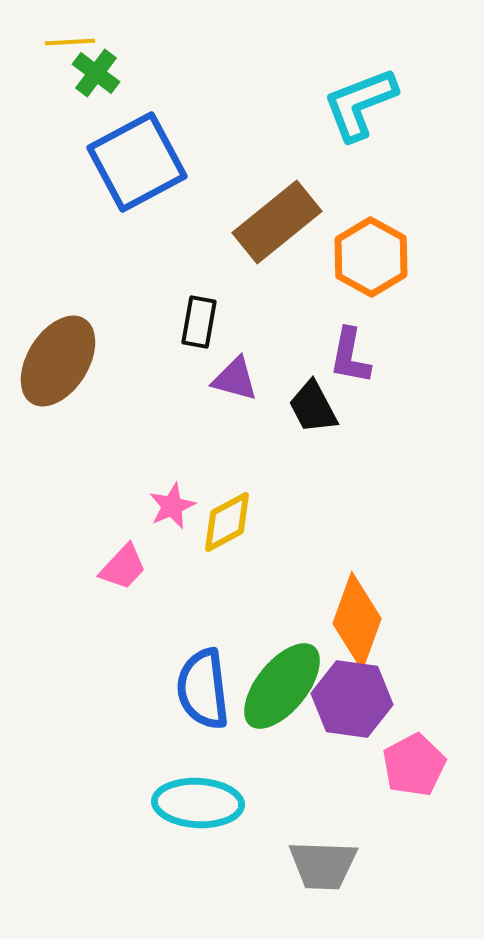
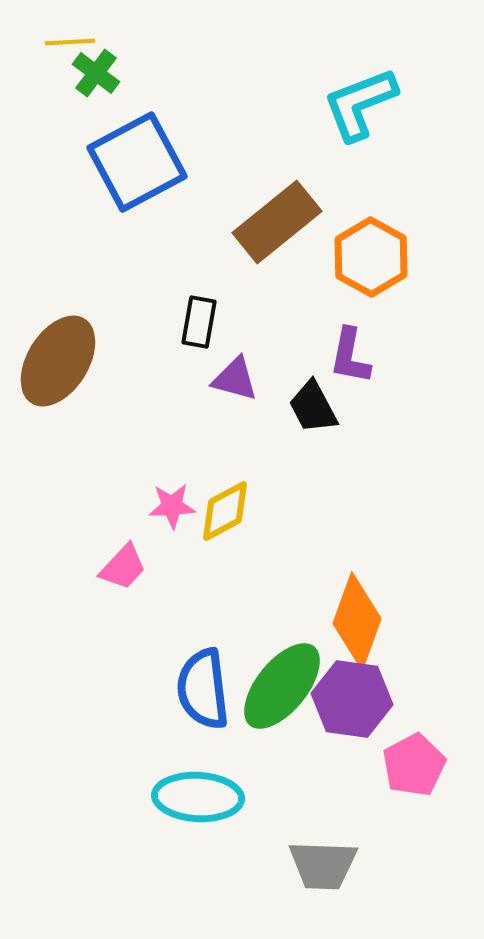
pink star: rotated 21 degrees clockwise
yellow diamond: moved 2 px left, 11 px up
cyan ellipse: moved 6 px up
